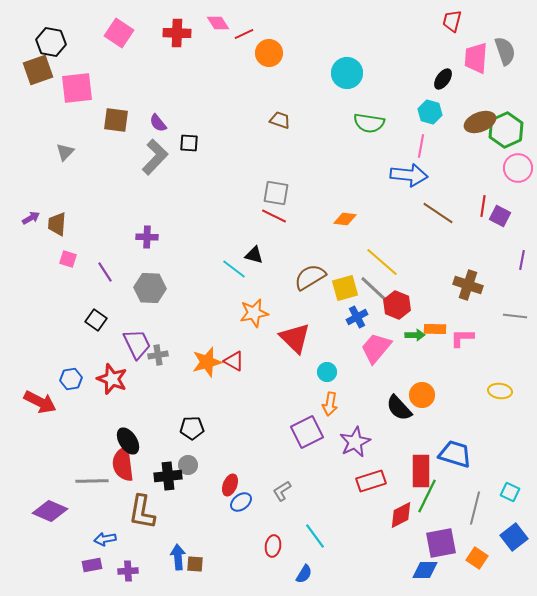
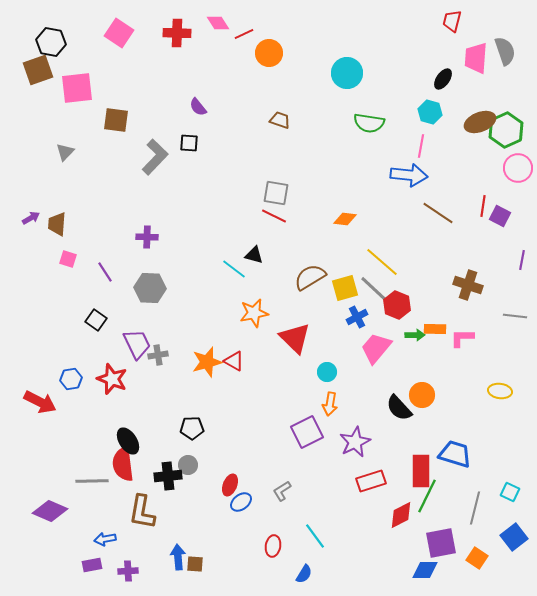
purple semicircle at (158, 123): moved 40 px right, 16 px up
